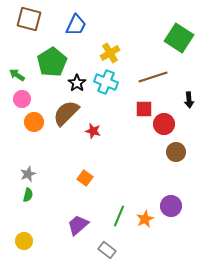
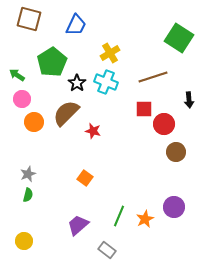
purple circle: moved 3 px right, 1 px down
